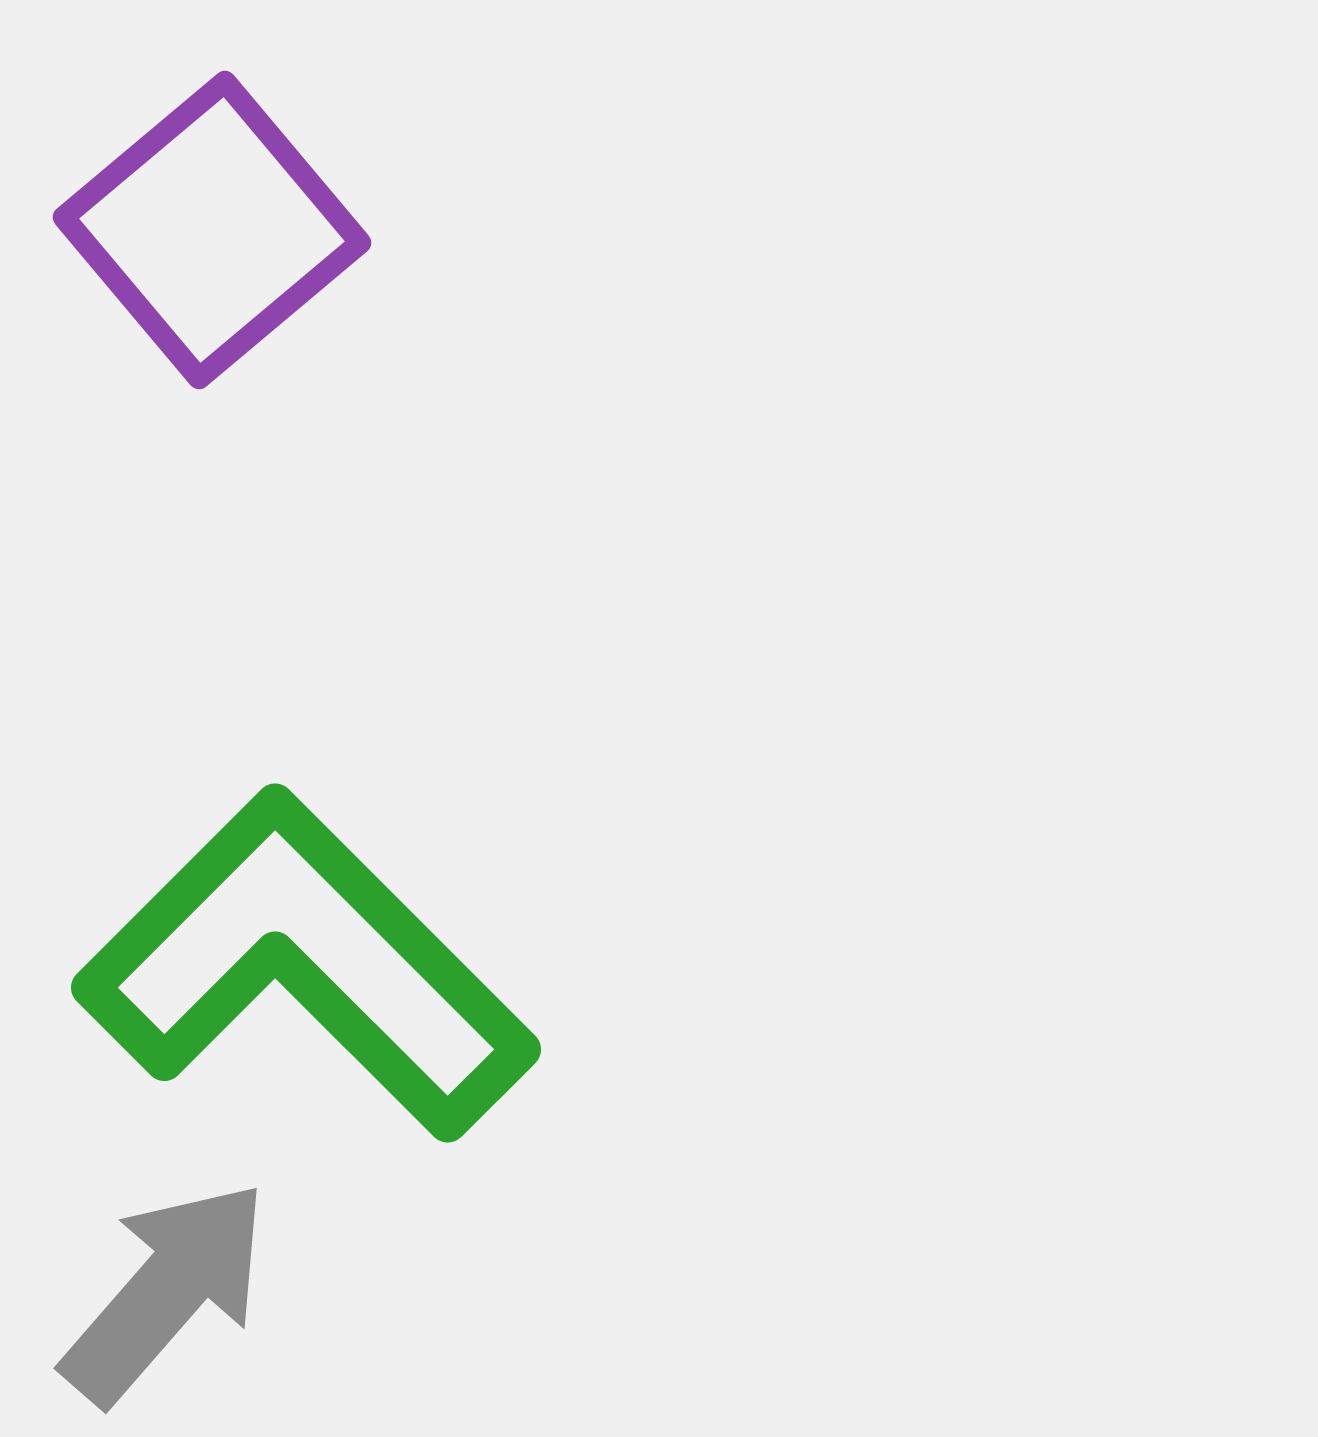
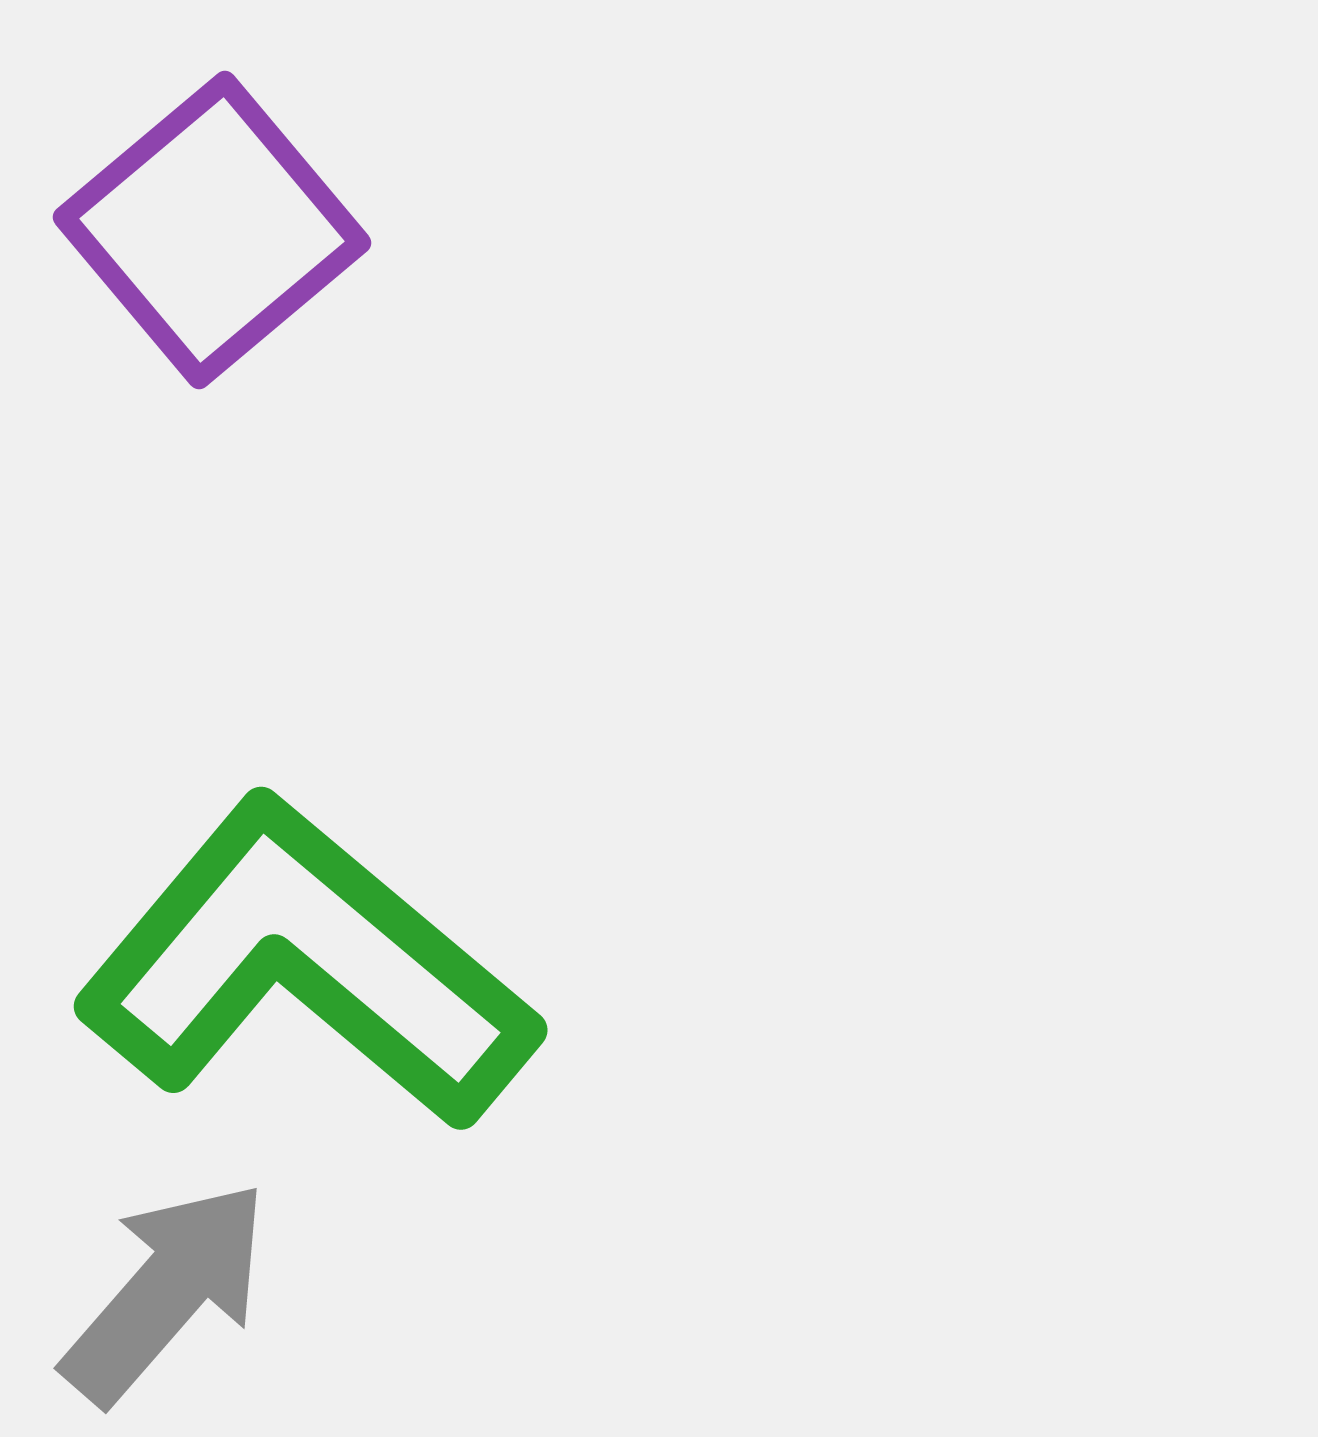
green L-shape: rotated 5 degrees counterclockwise
